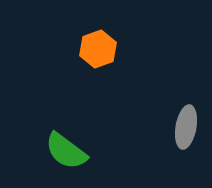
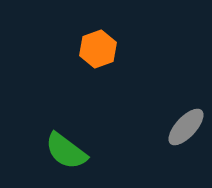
gray ellipse: rotated 33 degrees clockwise
